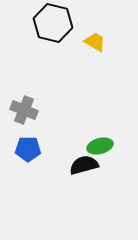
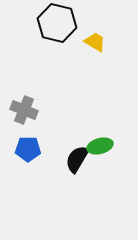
black hexagon: moved 4 px right
black semicircle: moved 7 px left, 6 px up; rotated 44 degrees counterclockwise
